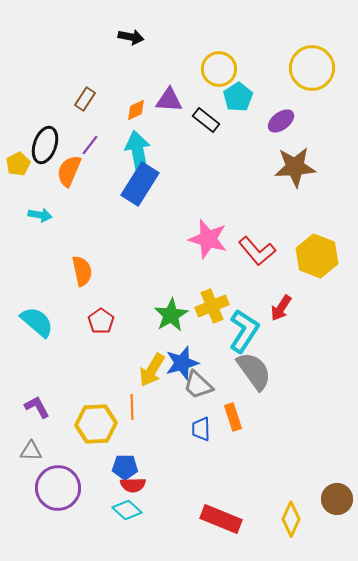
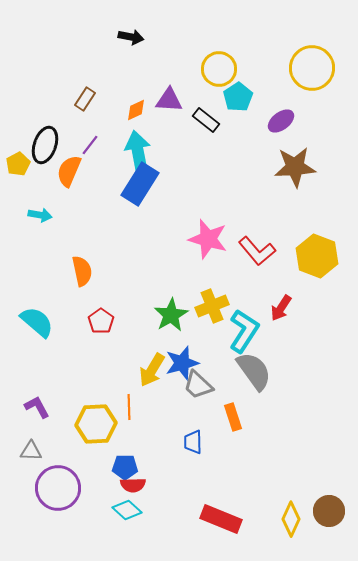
orange line at (132, 407): moved 3 px left
blue trapezoid at (201, 429): moved 8 px left, 13 px down
brown circle at (337, 499): moved 8 px left, 12 px down
